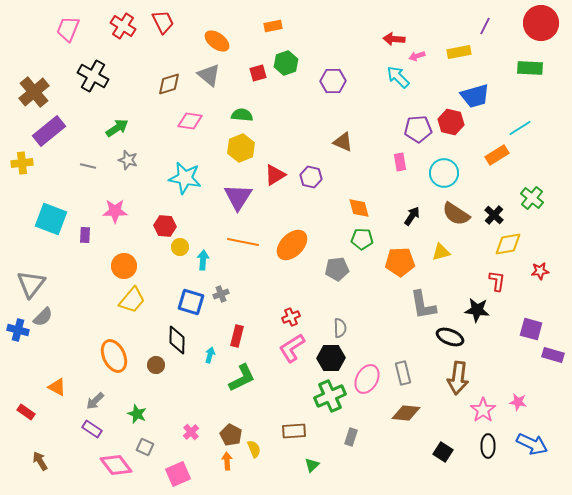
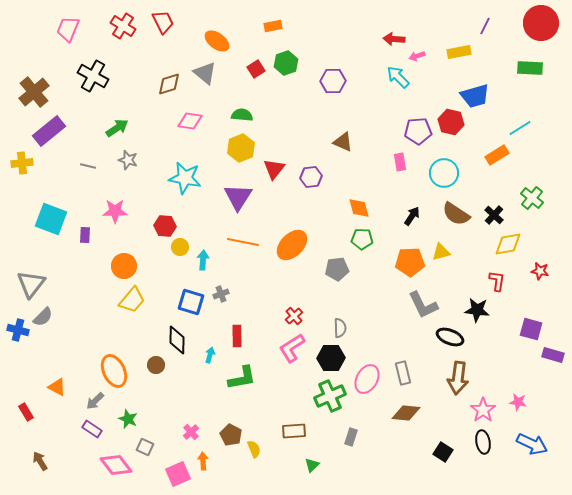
red square at (258, 73): moved 2 px left, 4 px up; rotated 18 degrees counterclockwise
gray triangle at (209, 75): moved 4 px left, 2 px up
purple pentagon at (418, 129): moved 2 px down
red triangle at (275, 175): moved 1 px left, 6 px up; rotated 20 degrees counterclockwise
purple hexagon at (311, 177): rotated 20 degrees counterclockwise
orange pentagon at (400, 262): moved 10 px right
red star at (540, 271): rotated 18 degrees clockwise
gray L-shape at (423, 305): rotated 16 degrees counterclockwise
red cross at (291, 317): moved 3 px right, 1 px up; rotated 18 degrees counterclockwise
red rectangle at (237, 336): rotated 15 degrees counterclockwise
orange ellipse at (114, 356): moved 15 px down
green L-shape at (242, 378): rotated 16 degrees clockwise
red rectangle at (26, 412): rotated 24 degrees clockwise
green star at (137, 414): moved 9 px left, 5 px down
black ellipse at (488, 446): moved 5 px left, 4 px up; rotated 10 degrees counterclockwise
orange arrow at (227, 461): moved 24 px left
